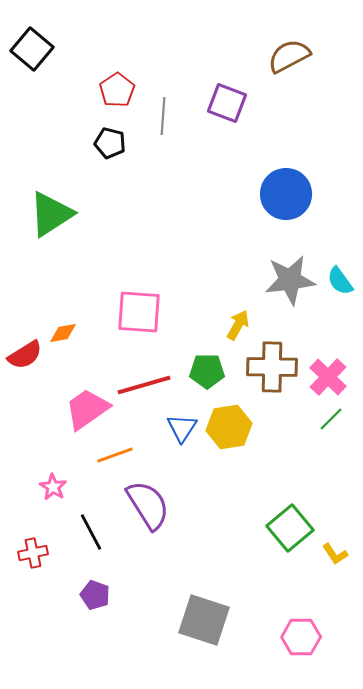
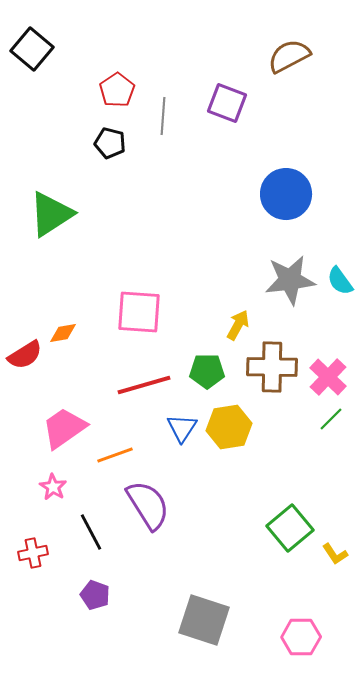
pink trapezoid: moved 23 px left, 19 px down
